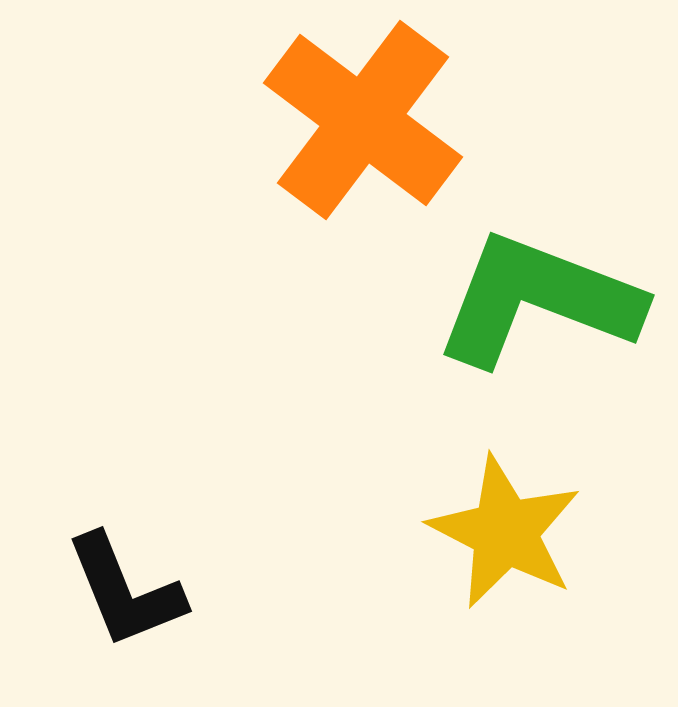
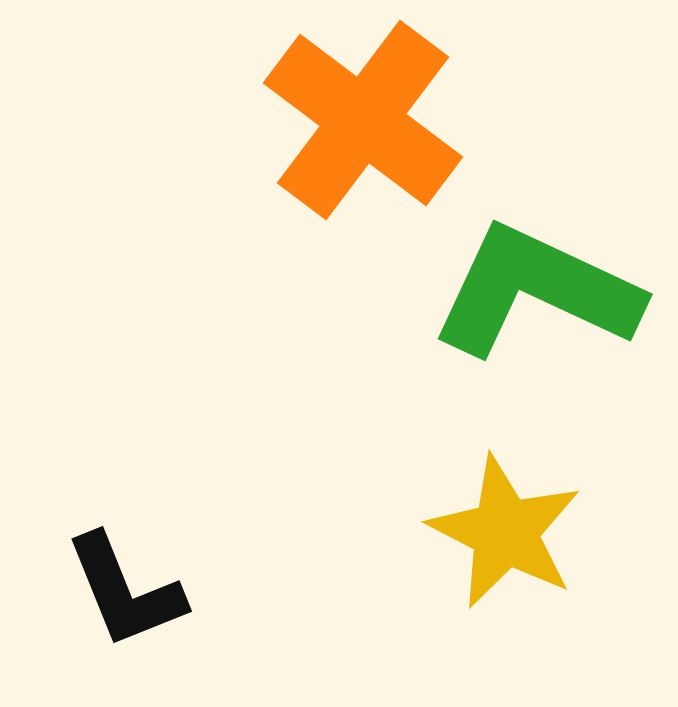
green L-shape: moved 2 px left, 9 px up; rotated 4 degrees clockwise
